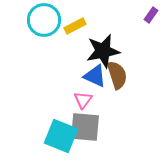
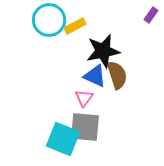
cyan circle: moved 5 px right
pink triangle: moved 1 px right, 2 px up
cyan square: moved 2 px right, 3 px down
